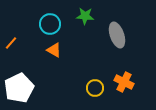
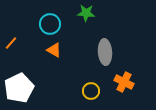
green star: moved 1 px right, 3 px up
gray ellipse: moved 12 px left, 17 px down; rotated 15 degrees clockwise
yellow circle: moved 4 px left, 3 px down
